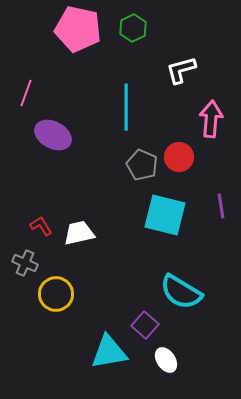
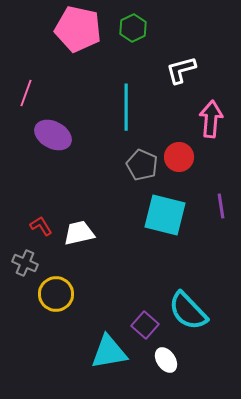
cyan semicircle: moved 7 px right, 19 px down; rotated 15 degrees clockwise
